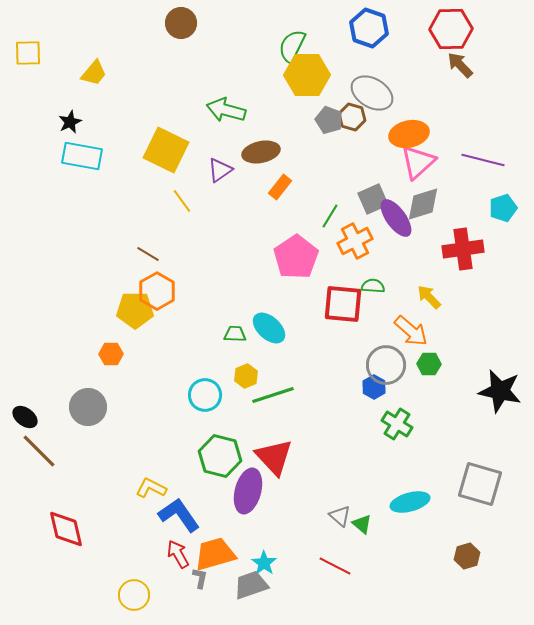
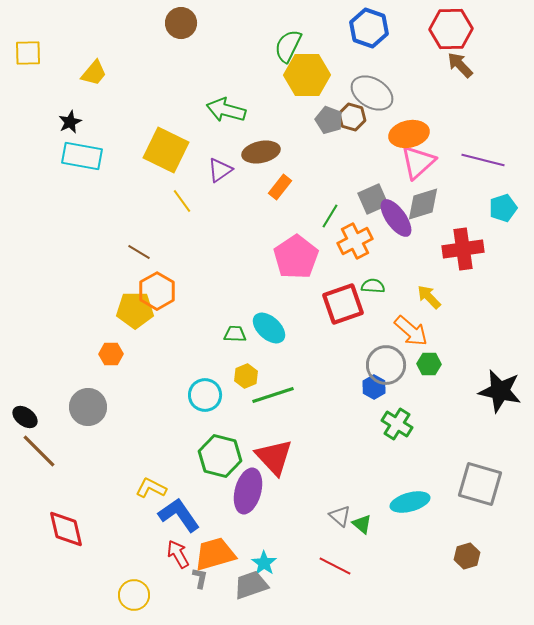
green semicircle at (292, 46): moved 4 px left
brown line at (148, 254): moved 9 px left, 2 px up
red square at (343, 304): rotated 24 degrees counterclockwise
